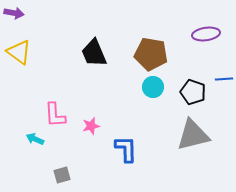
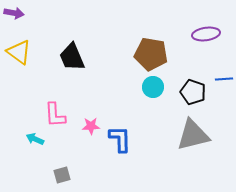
black trapezoid: moved 22 px left, 4 px down
pink star: rotated 12 degrees clockwise
blue L-shape: moved 6 px left, 10 px up
